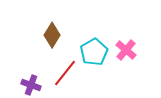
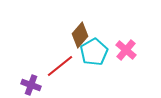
brown diamond: moved 28 px right; rotated 10 degrees clockwise
red line: moved 5 px left, 7 px up; rotated 12 degrees clockwise
